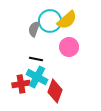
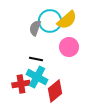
gray semicircle: moved 1 px right, 1 px up
red diamond: rotated 30 degrees clockwise
